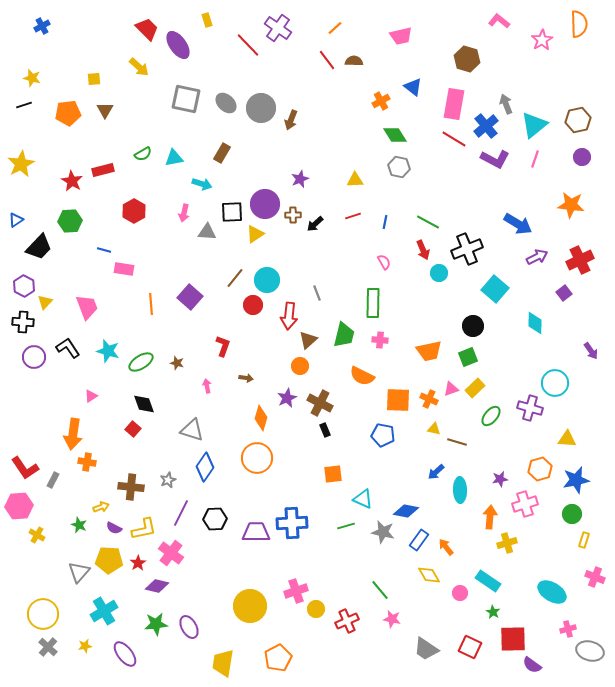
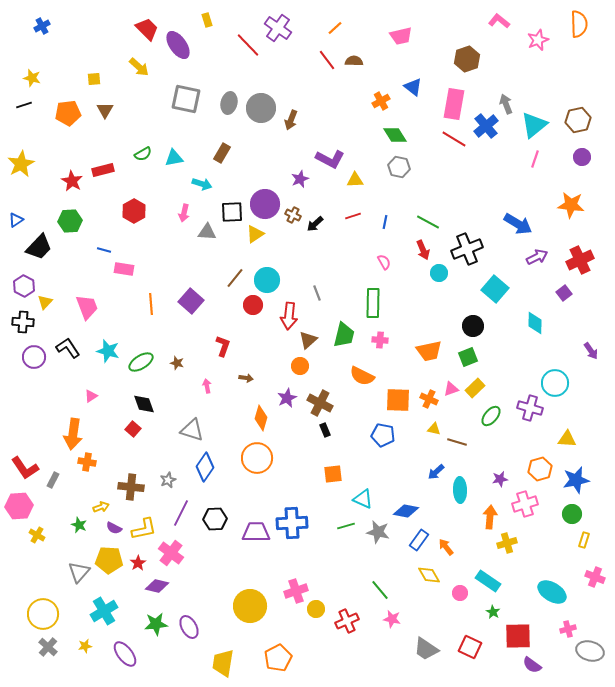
pink star at (542, 40): moved 4 px left; rotated 10 degrees clockwise
brown hexagon at (467, 59): rotated 25 degrees clockwise
gray ellipse at (226, 103): moved 3 px right; rotated 60 degrees clockwise
purple L-shape at (495, 159): moved 165 px left
brown cross at (293, 215): rotated 28 degrees clockwise
purple square at (190, 297): moved 1 px right, 4 px down
gray star at (383, 532): moved 5 px left
red square at (513, 639): moved 5 px right, 3 px up
